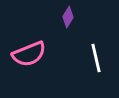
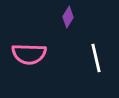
pink semicircle: rotated 24 degrees clockwise
